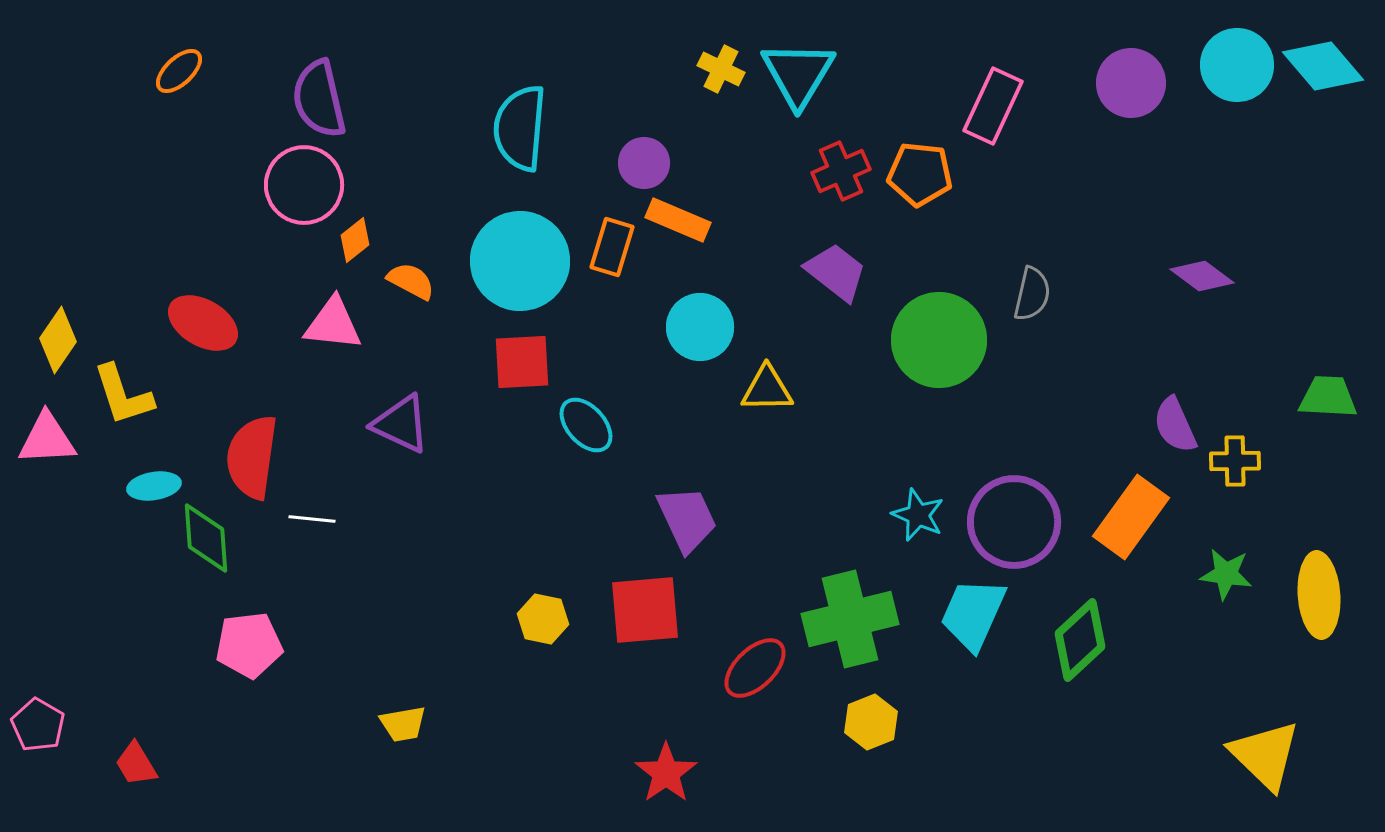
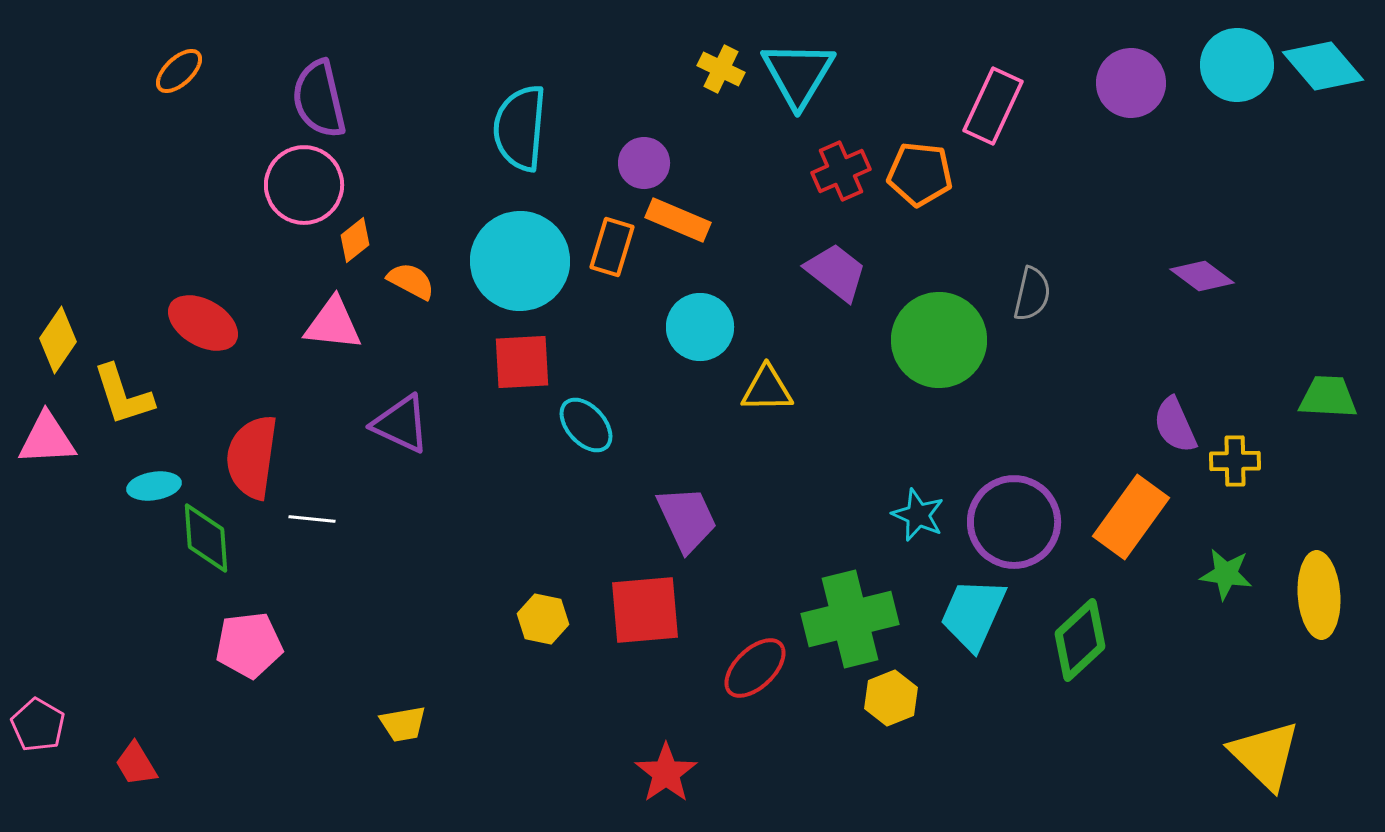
yellow hexagon at (871, 722): moved 20 px right, 24 px up
